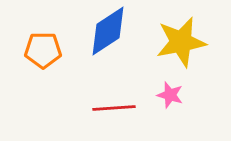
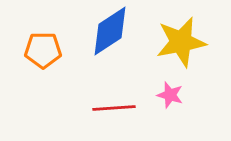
blue diamond: moved 2 px right
